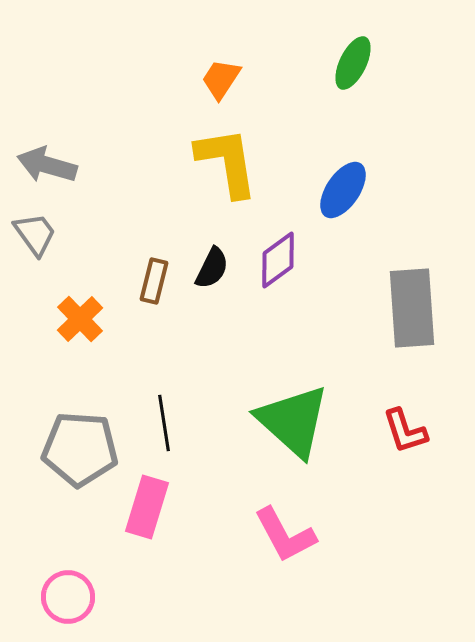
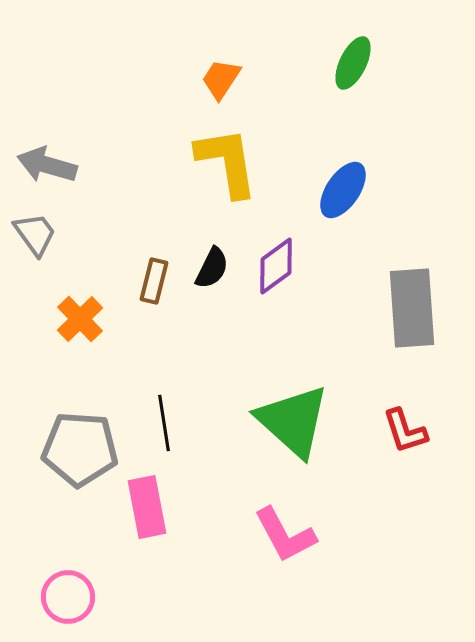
purple diamond: moved 2 px left, 6 px down
pink rectangle: rotated 28 degrees counterclockwise
